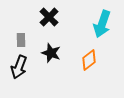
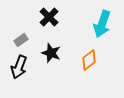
gray rectangle: rotated 56 degrees clockwise
